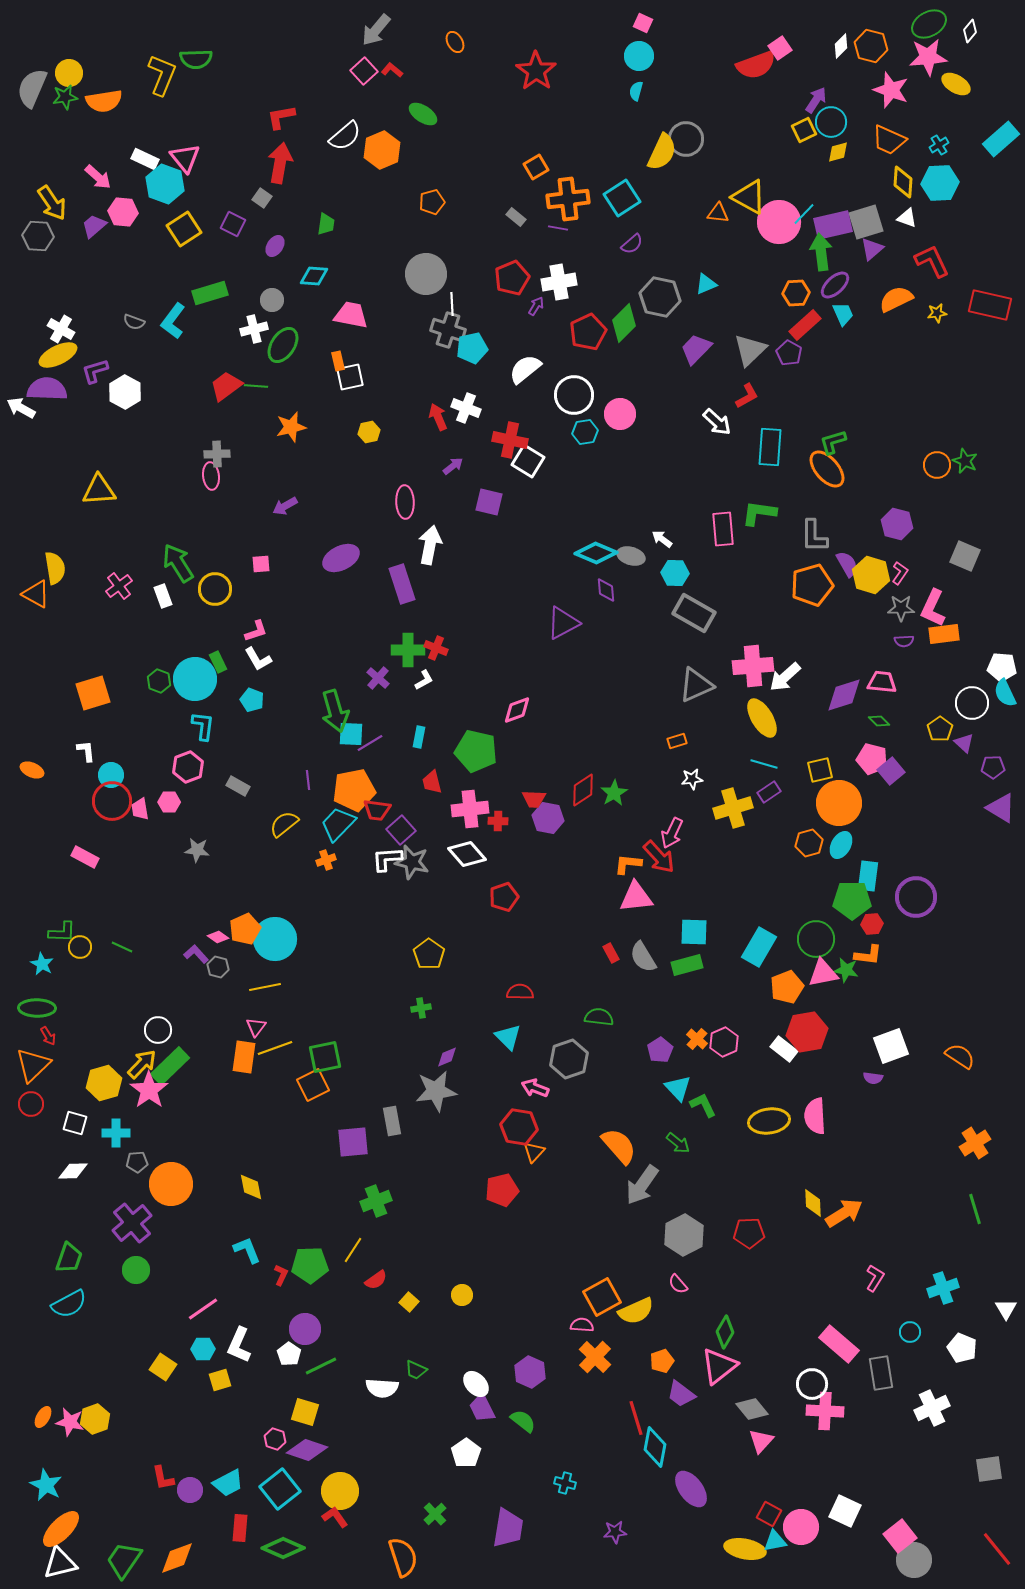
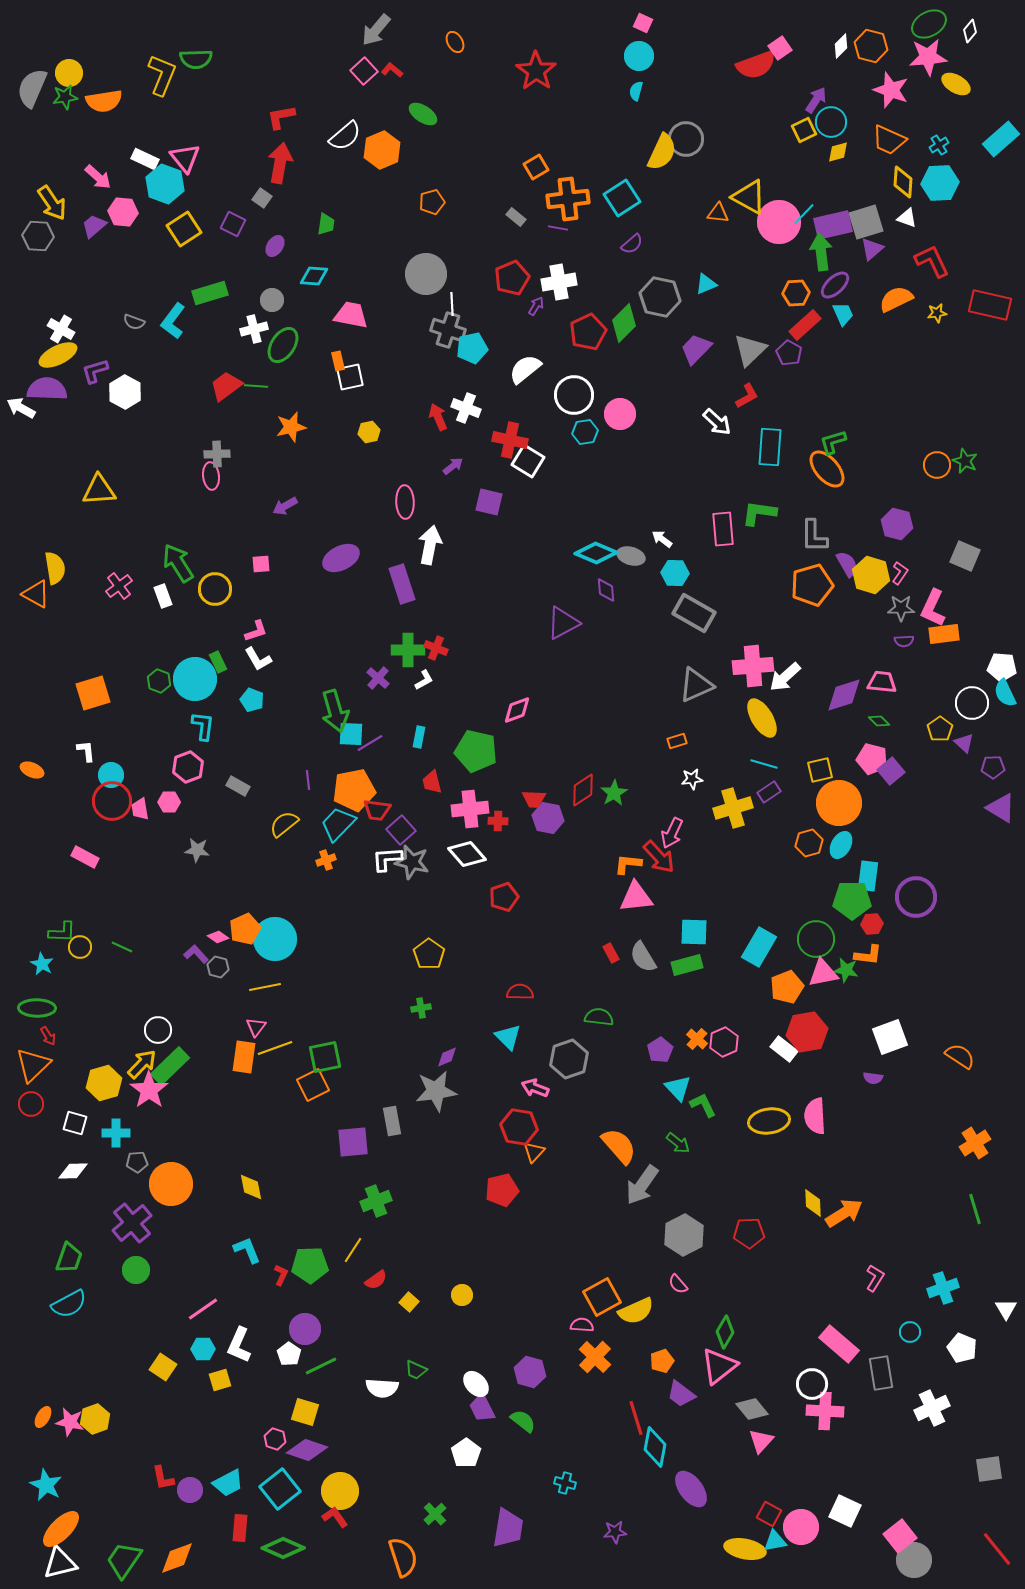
white square at (891, 1046): moved 1 px left, 9 px up
purple hexagon at (530, 1372): rotated 8 degrees counterclockwise
